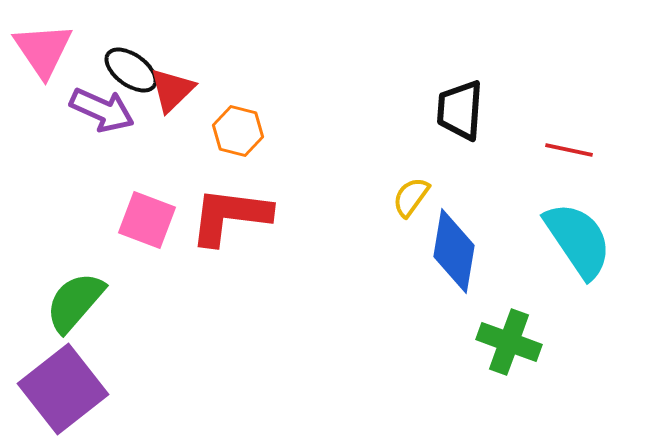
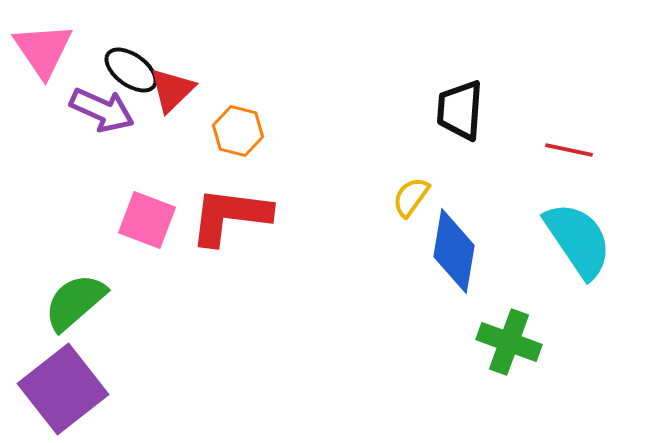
green semicircle: rotated 8 degrees clockwise
